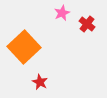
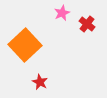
orange square: moved 1 px right, 2 px up
